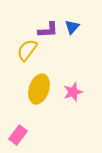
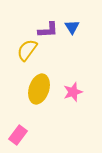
blue triangle: rotated 14 degrees counterclockwise
